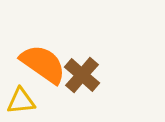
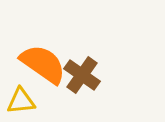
brown cross: rotated 6 degrees counterclockwise
